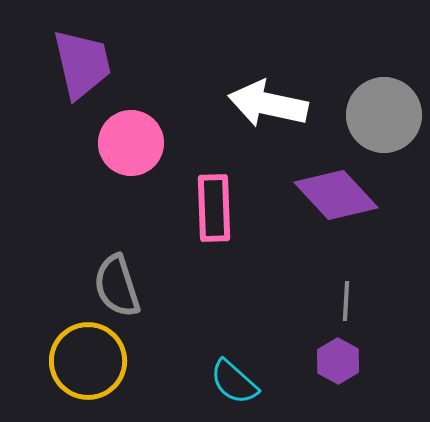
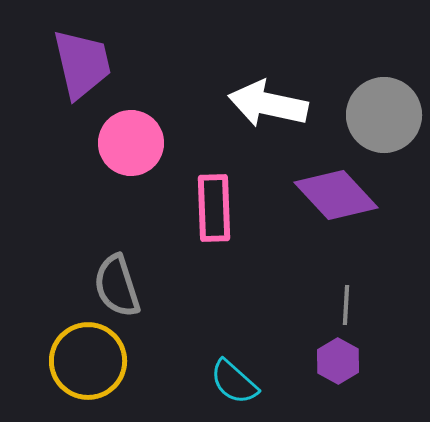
gray line: moved 4 px down
